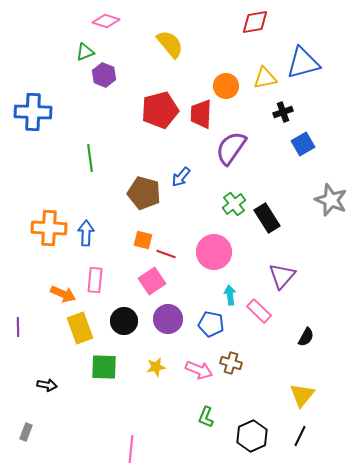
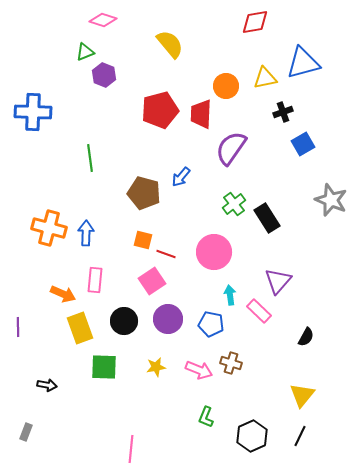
pink diamond at (106, 21): moved 3 px left, 1 px up
orange cross at (49, 228): rotated 12 degrees clockwise
purple triangle at (282, 276): moved 4 px left, 5 px down
